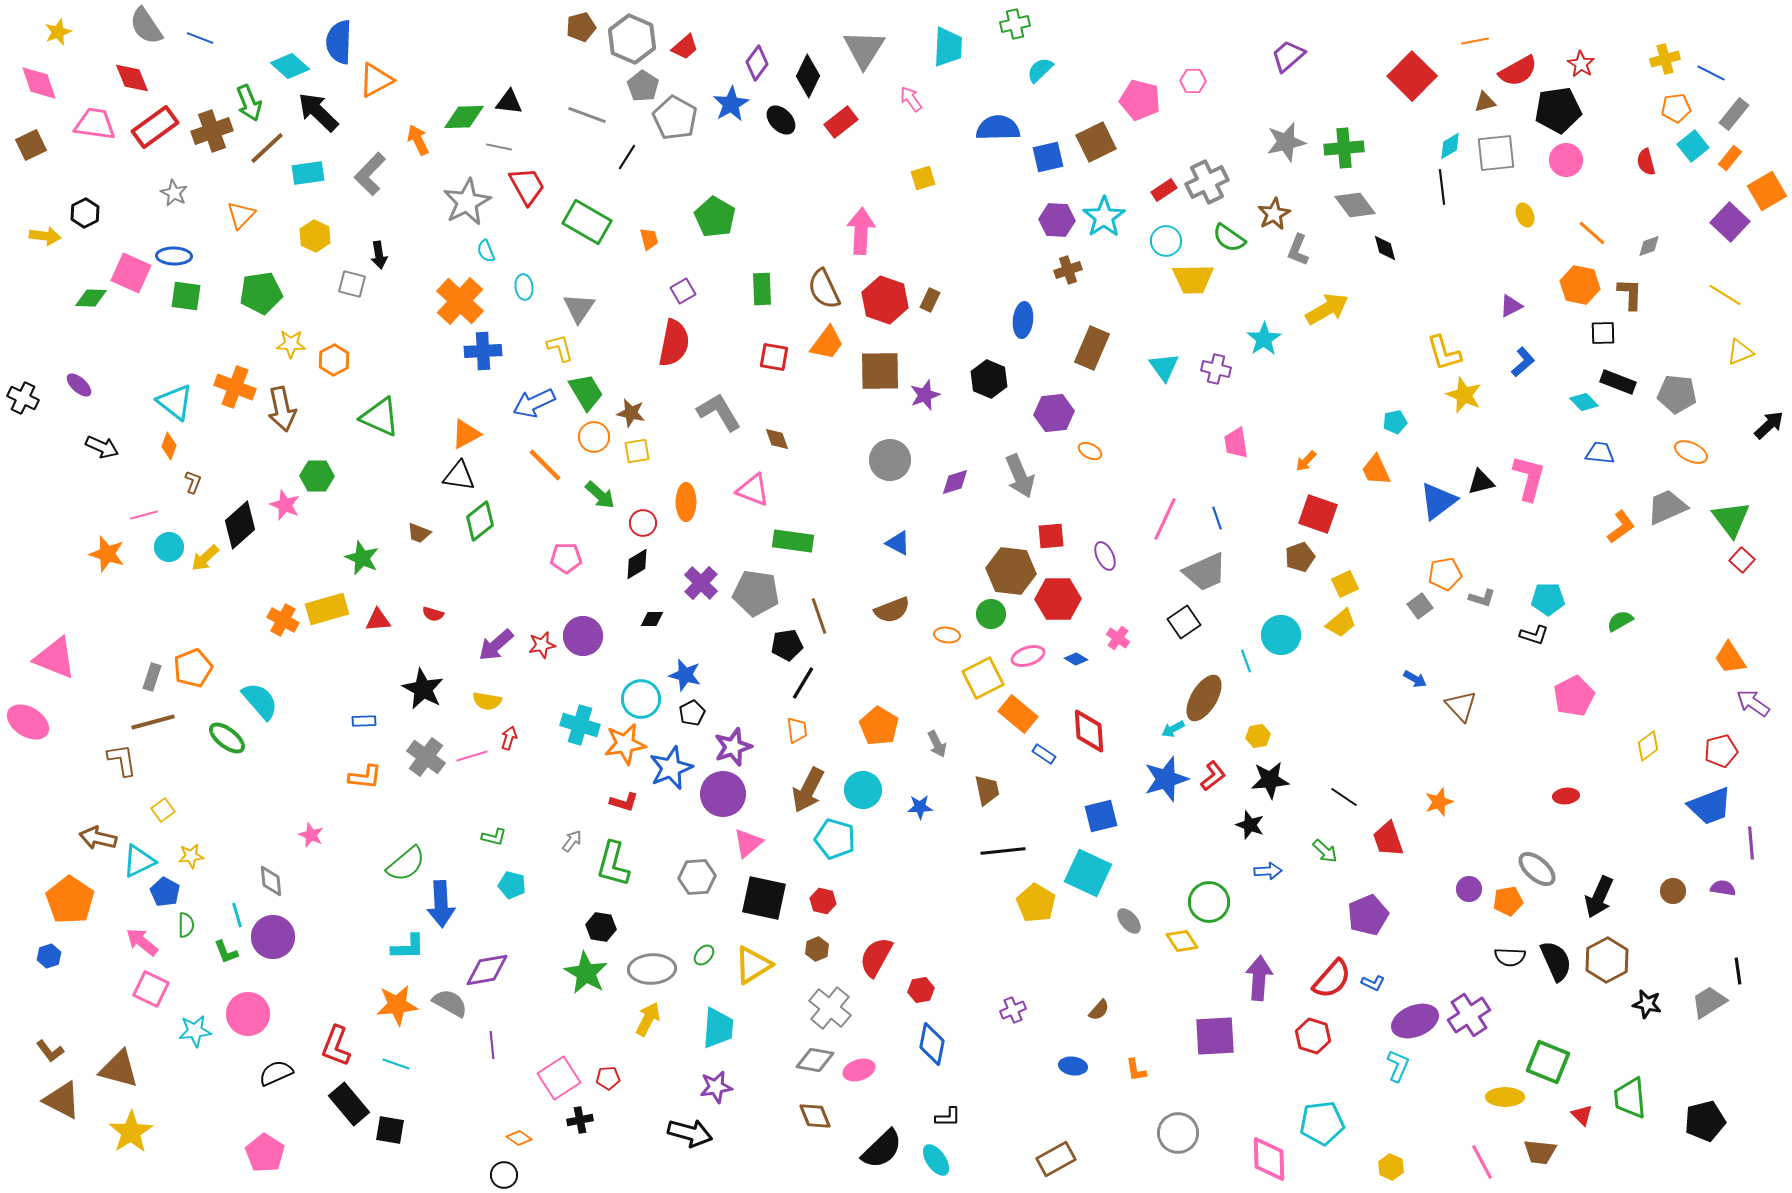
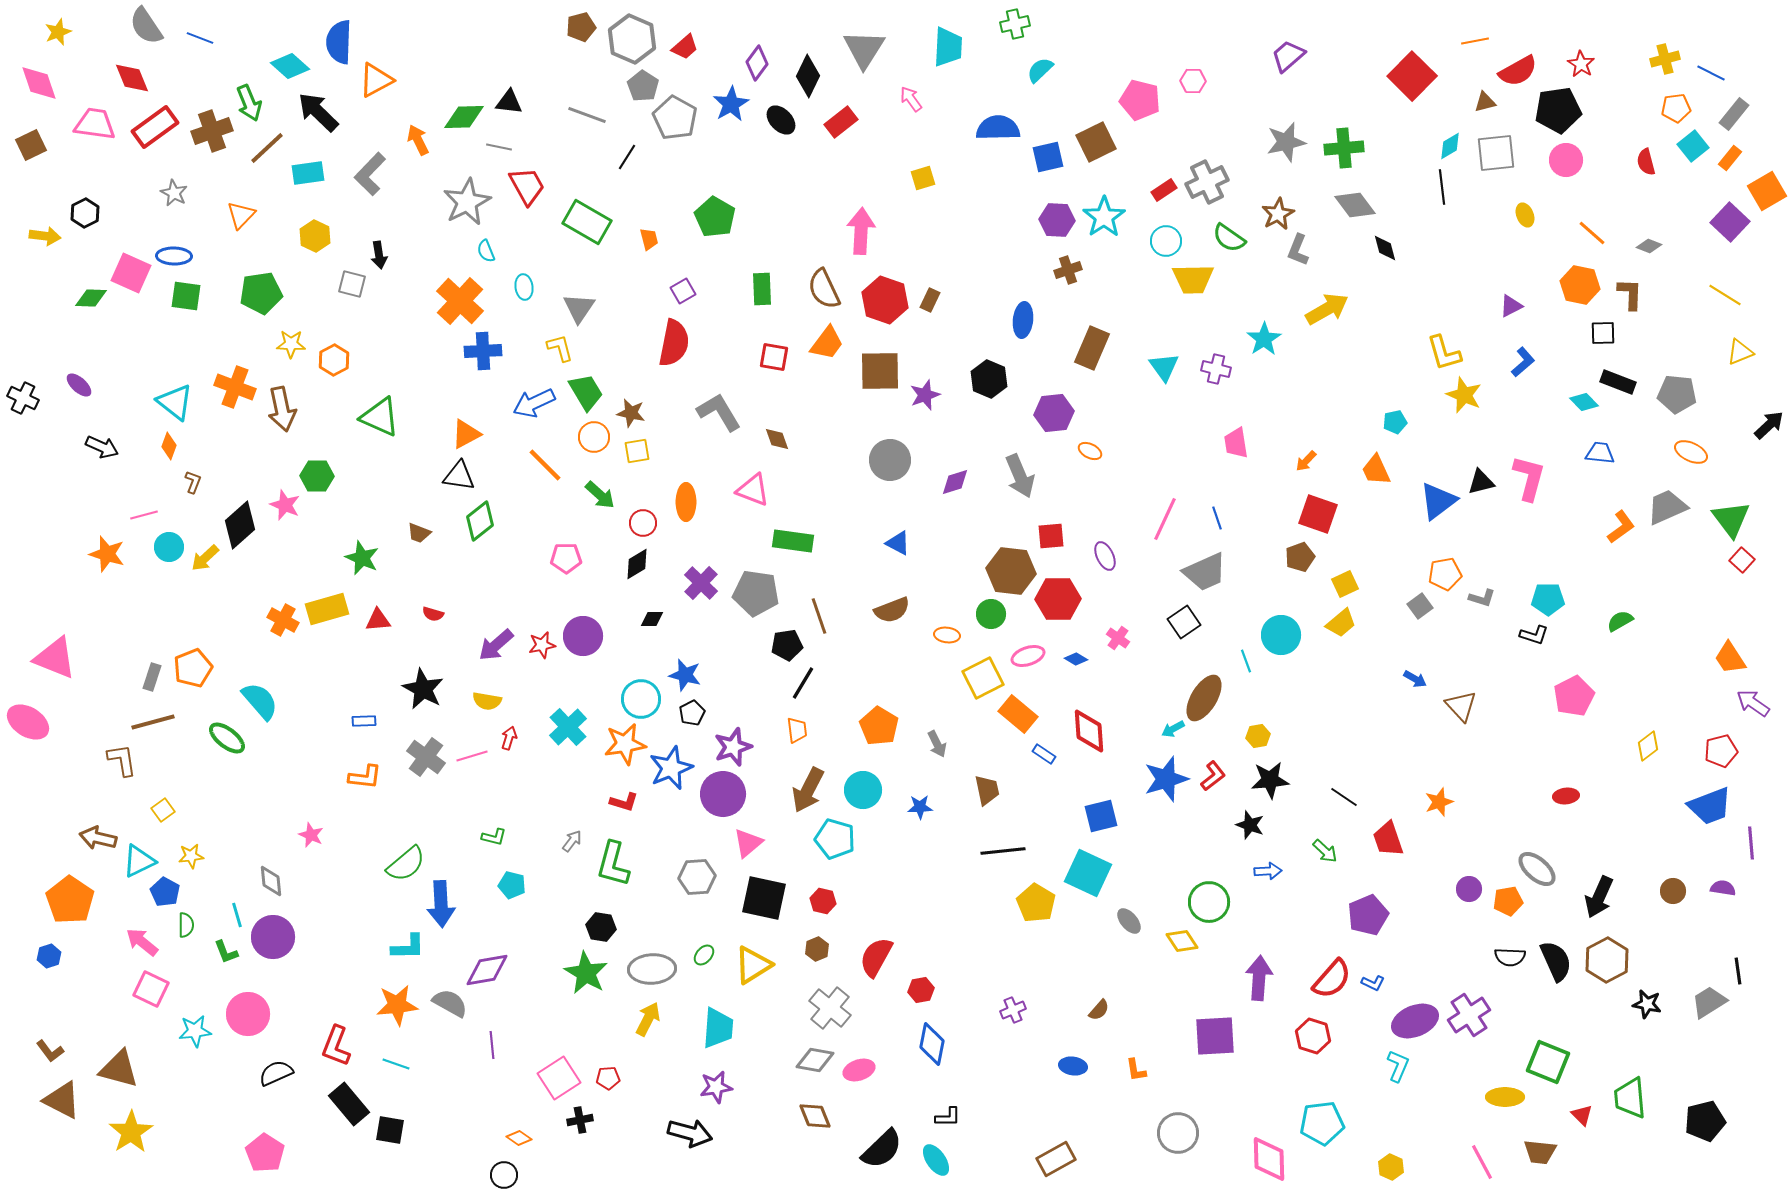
brown star at (1274, 214): moved 4 px right
gray diamond at (1649, 246): rotated 40 degrees clockwise
cyan cross at (580, 725): moved 12 px left, 2 px down; rotated 30 degrees clockwise
